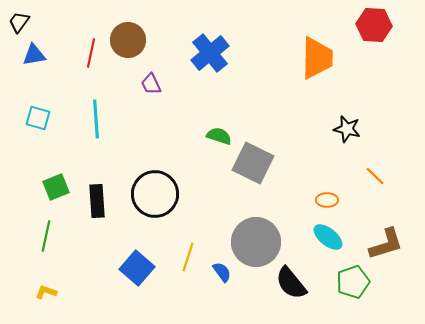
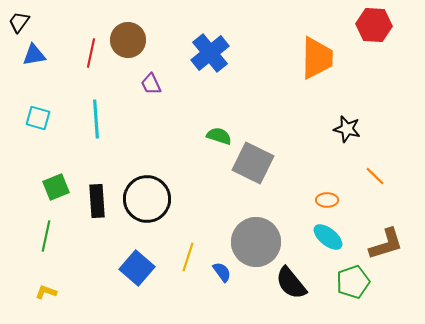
black circle: moved 8 px left, 5 px down
